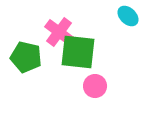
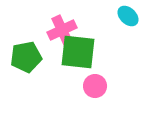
pink cross: moved 3 px right, 2 px up; rotated 28 degrees clockwise
green pentagon: rotated 24 degrees counterclockwise
